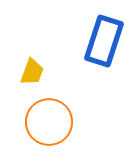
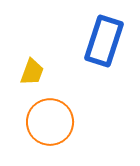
orange circle: moved 1 px right
